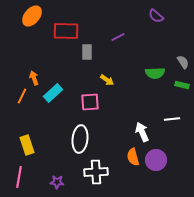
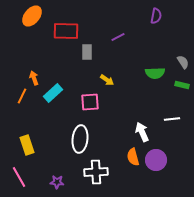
purple semicircle: rotated 119 degrees counterclockwise
pink line: rotated 40 degrees counterclockwise
